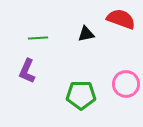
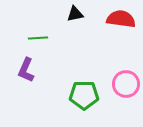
red semicircle: rotated 12 degrees counterclockwise
black triangle: moved 11 px left, 20 px up
purple L-shape: moved 1 px left, 1 px up
green pentagon: moved 3 px right
